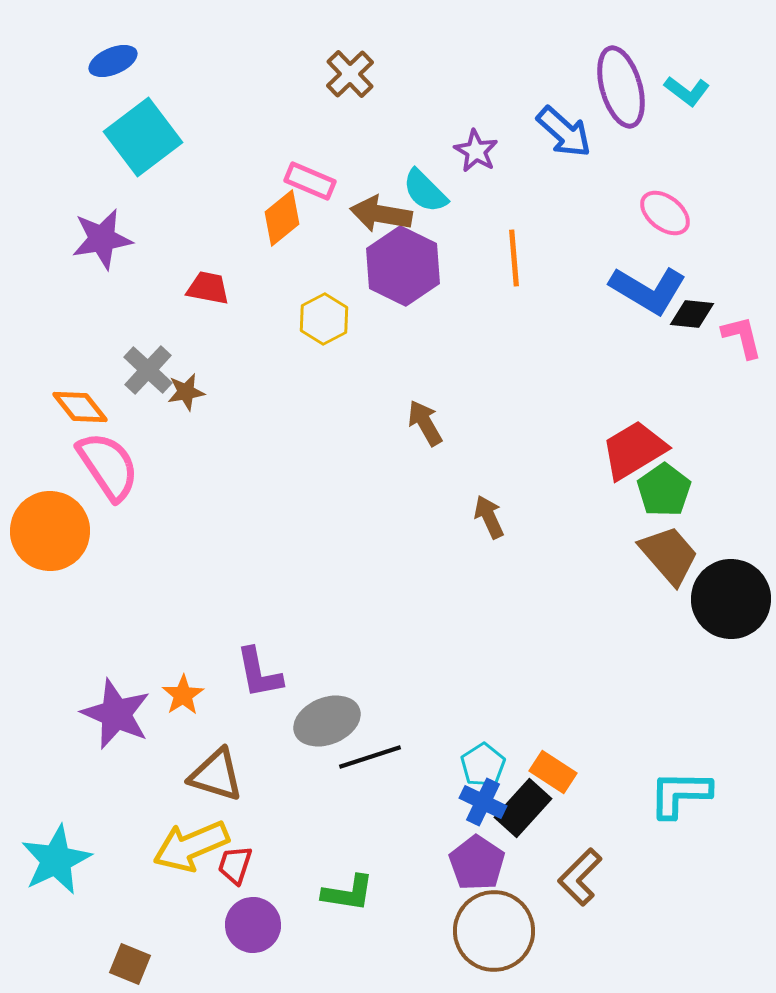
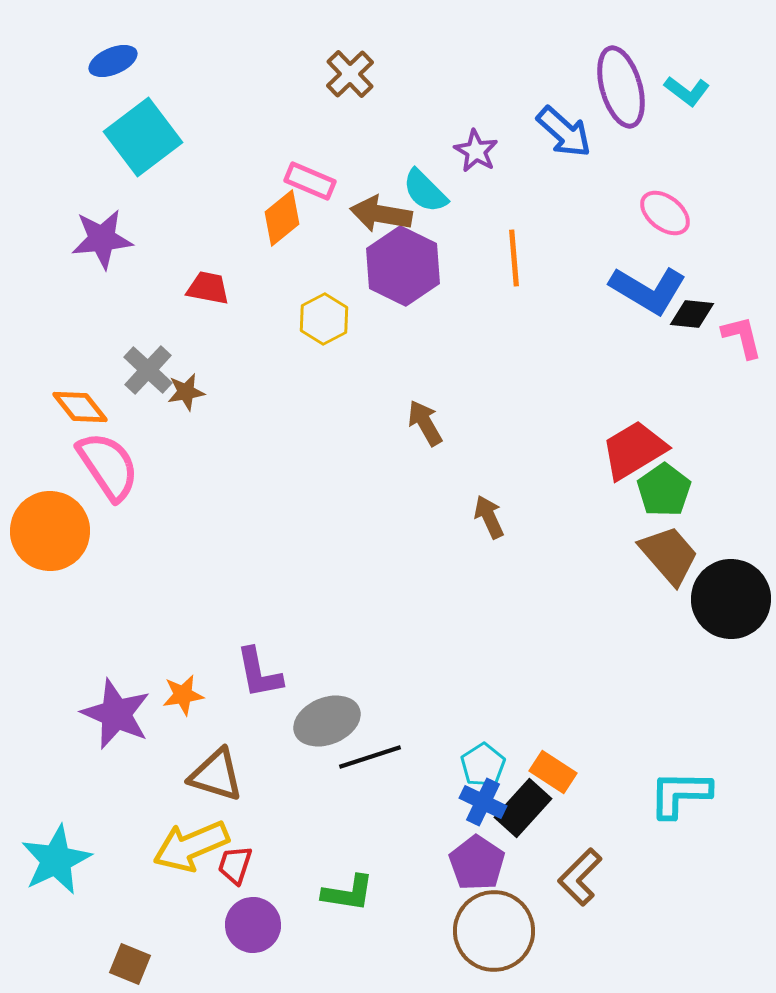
purple star at (102, 239): rotated 4 degrees clockwise
orange star at (183, 695): rotated 24 degrees clockwise
